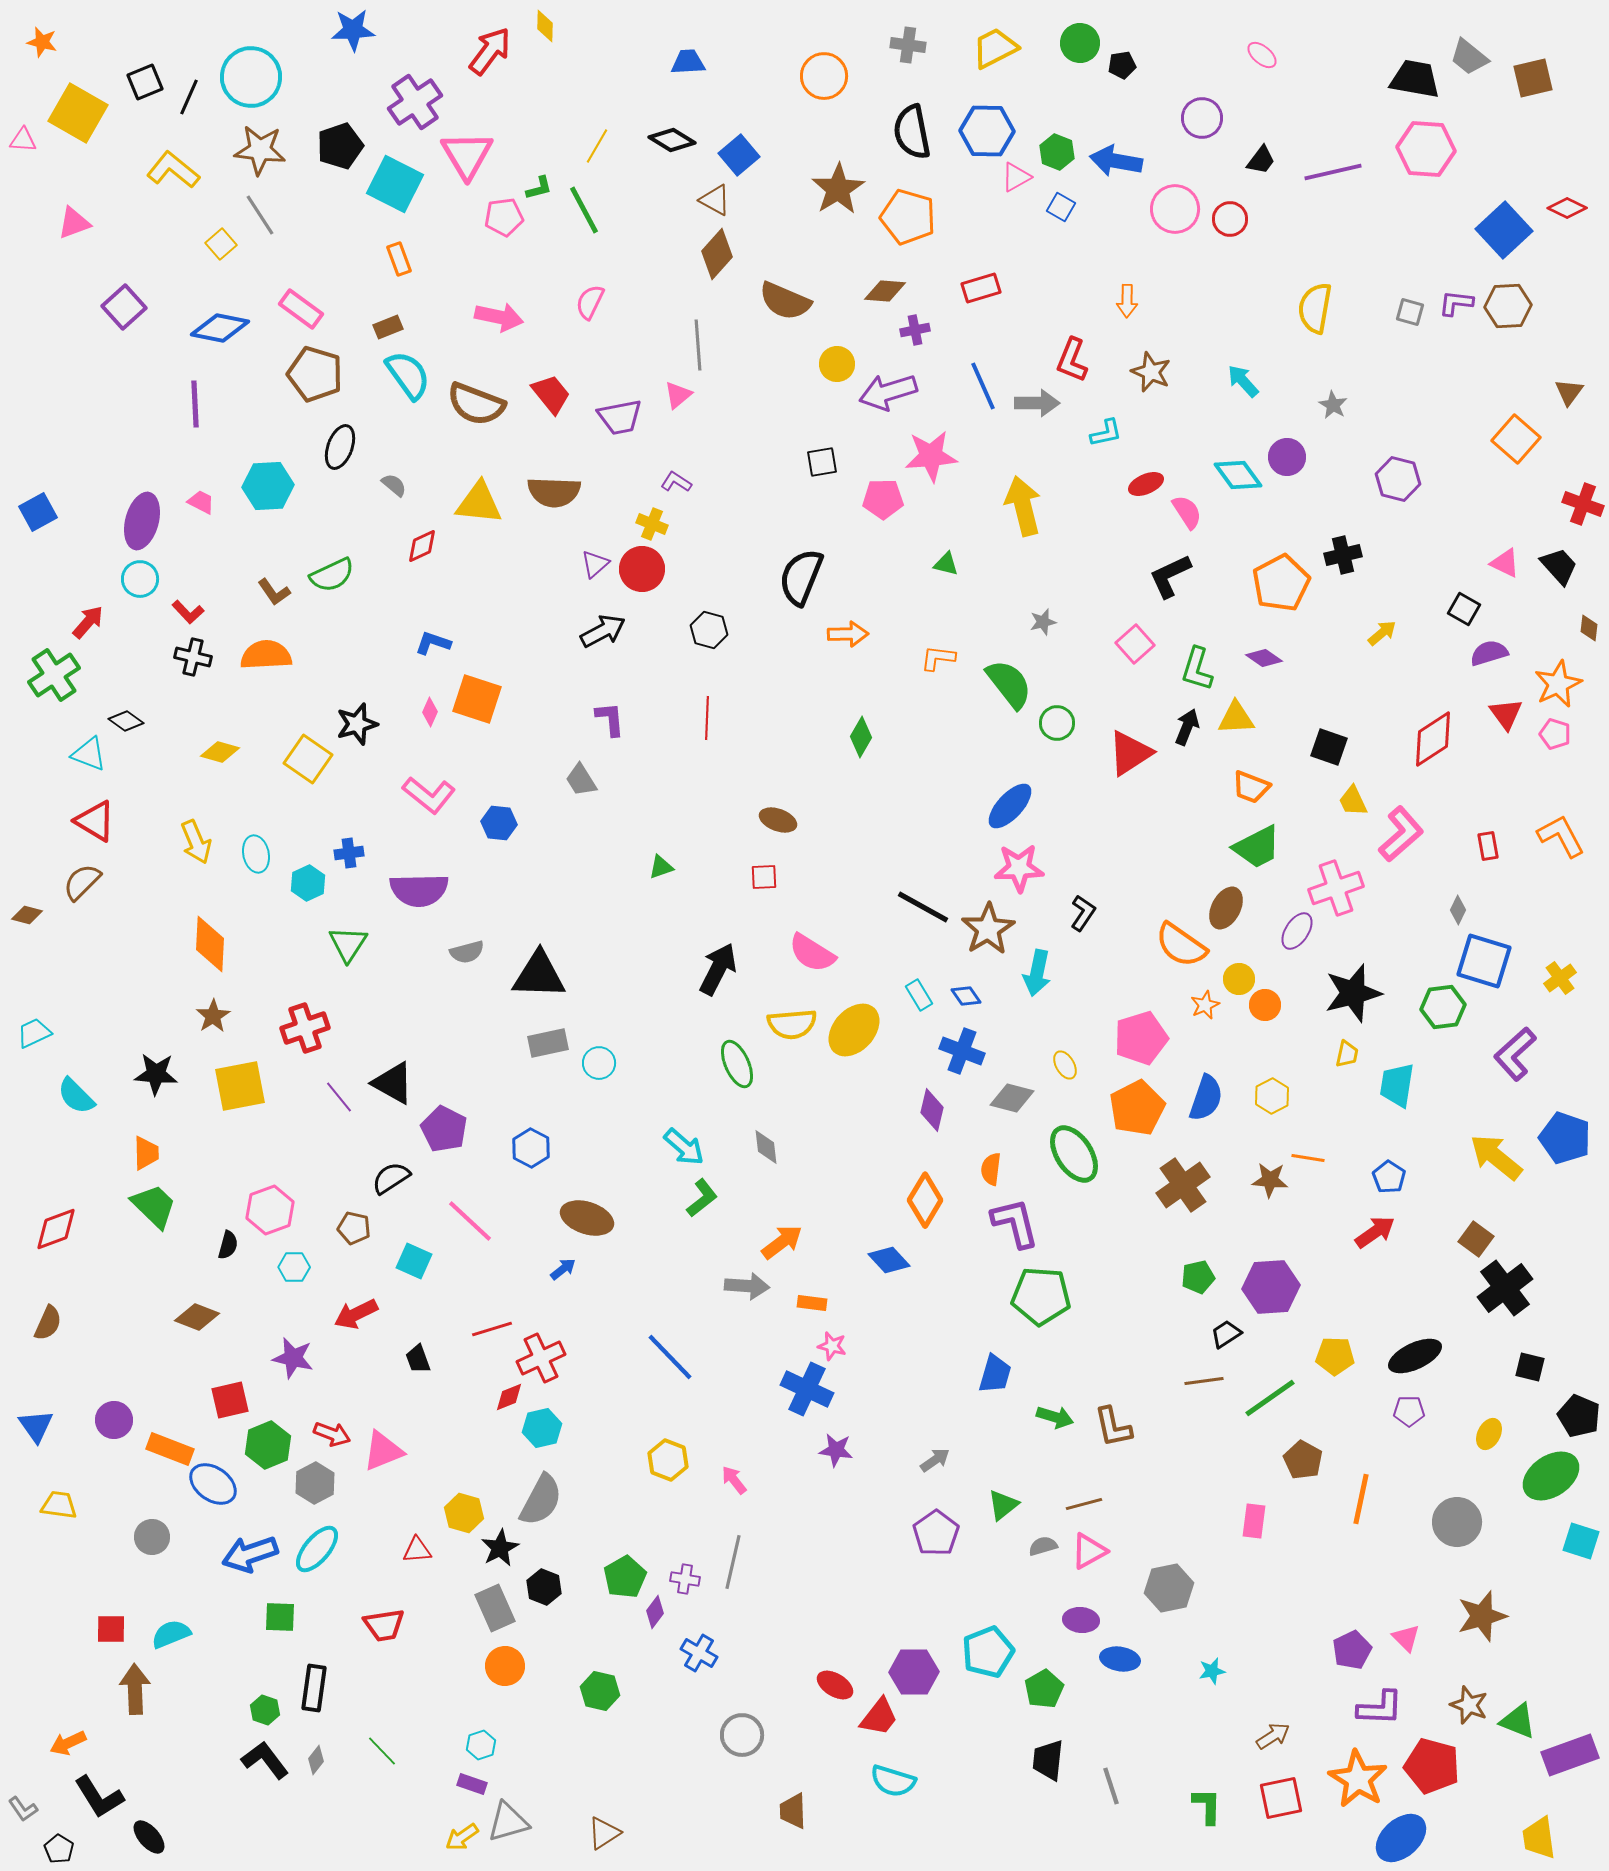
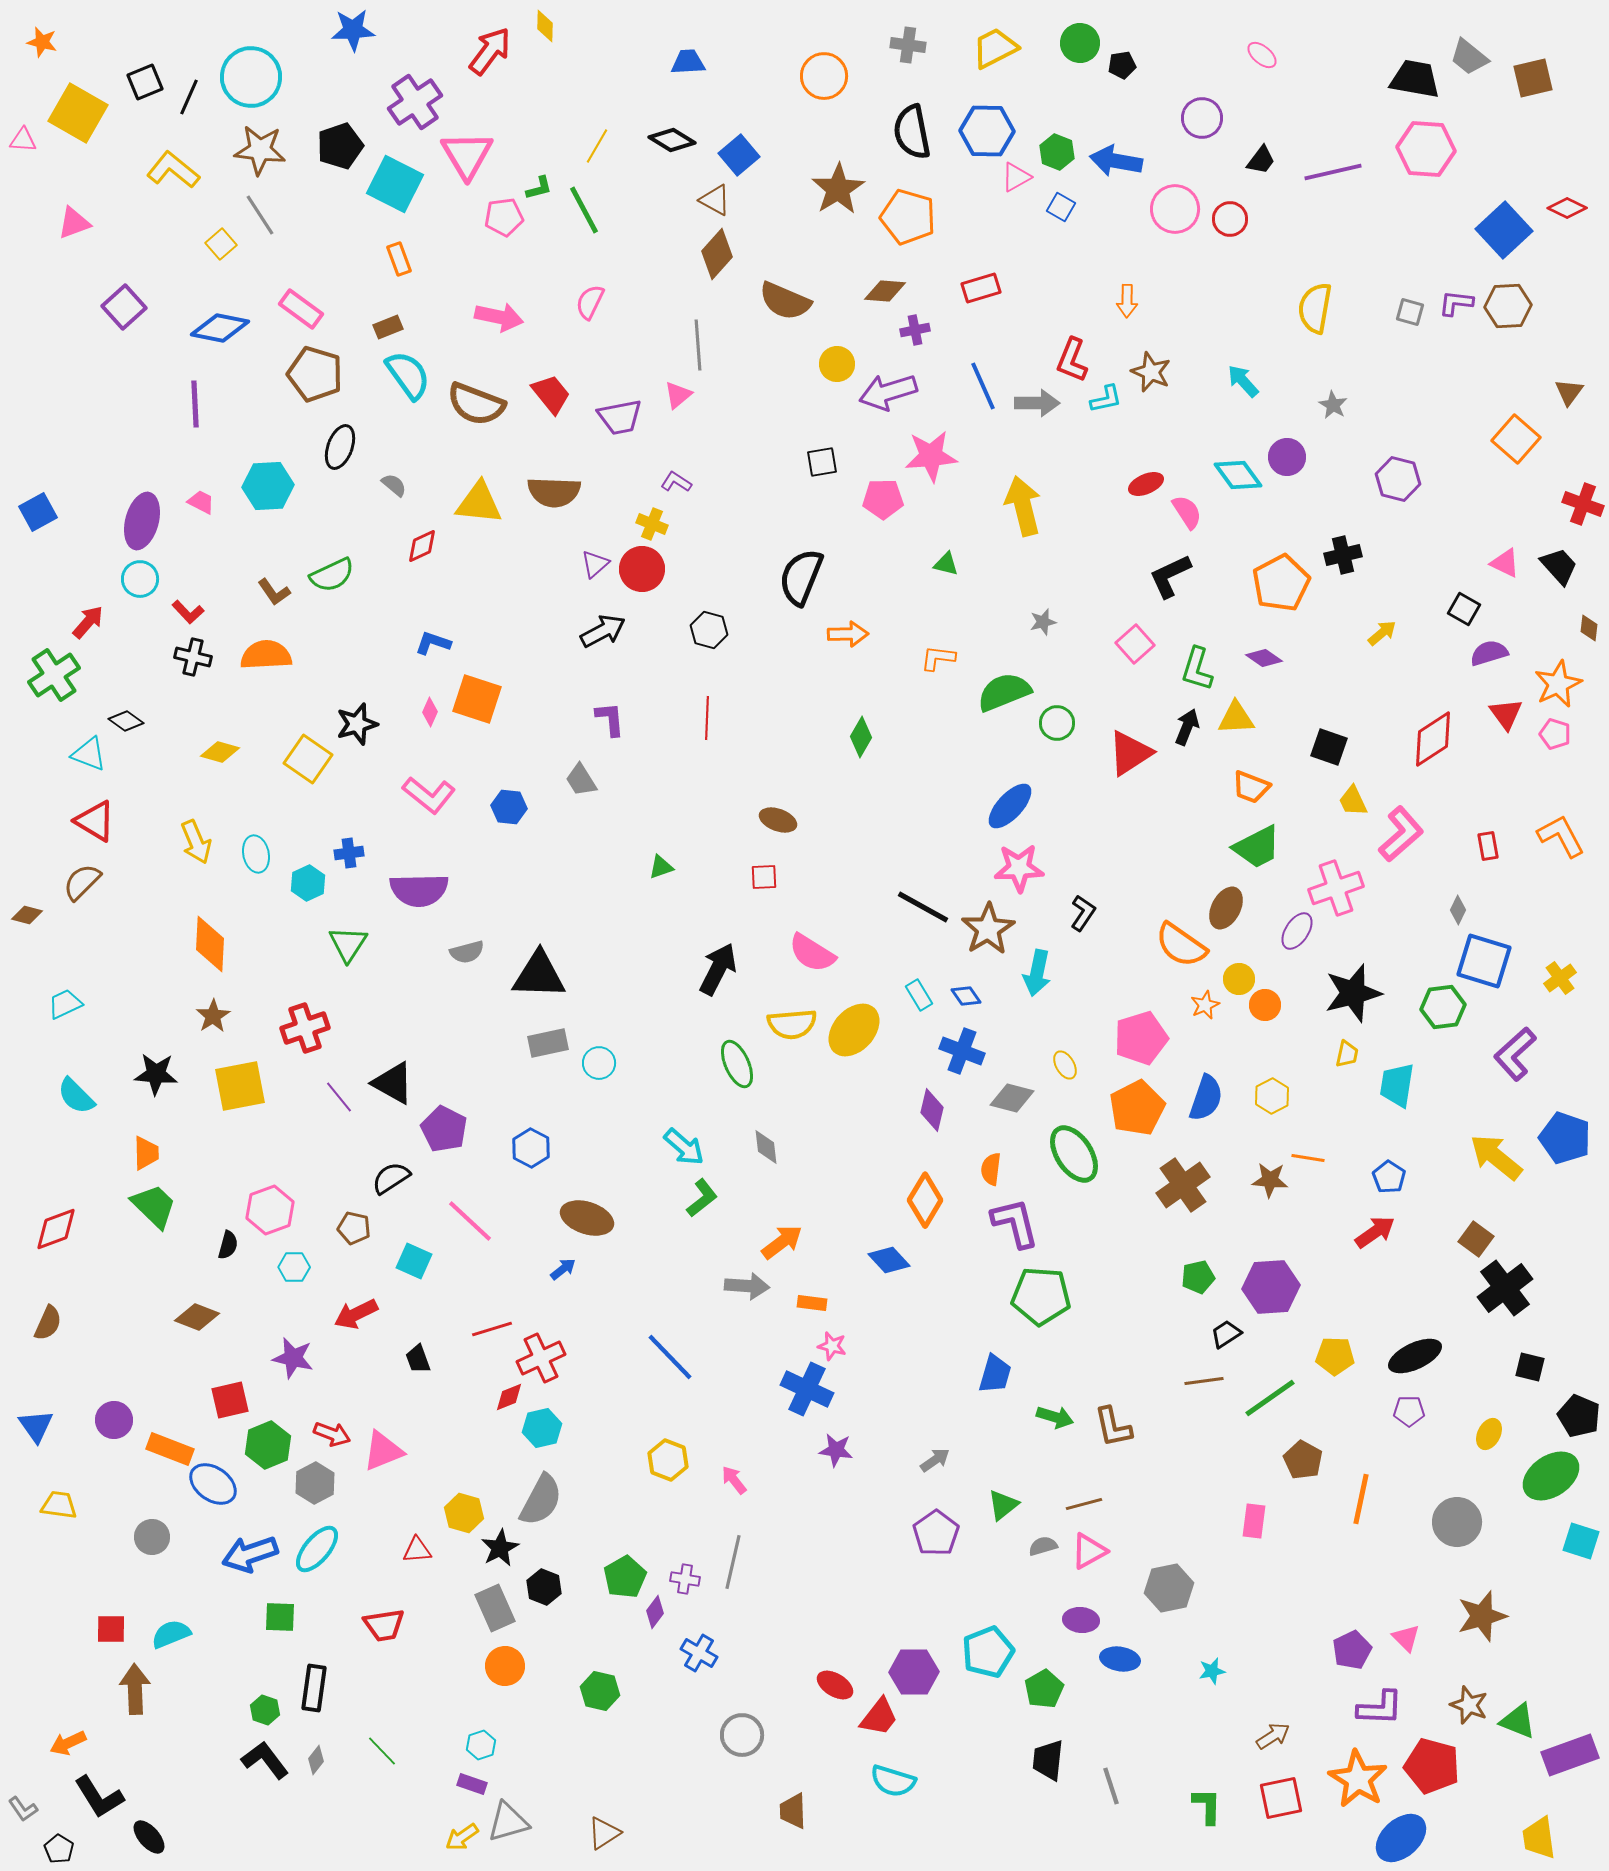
cyan L-shape at (1106, 433): moved 34 px up
green semicircle at (1009, 684): moved 5 px left, 8 px down; rotated 74 degrees counterclockwise
blue hexagon at (499, 823): moved 10 px right, 16 px up
cyan trapezoid at (34, 1033): moved 31 px right, 29 px up
